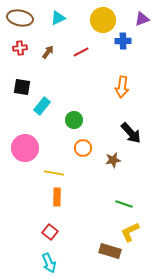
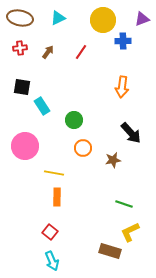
red line: rotated 28 degrees counterclockwise
cyan rectangle: rotated 72 degrees counterclockwise
pink circle: moved 2 px up
cyan arrow: moved 3 px right, 2 px up
